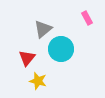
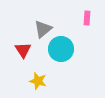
pink rectangle: rotated 32 degrees clockwise
red triangle: moved 4 px left, 8 px up; rotated 12 degrees counterclockwise
